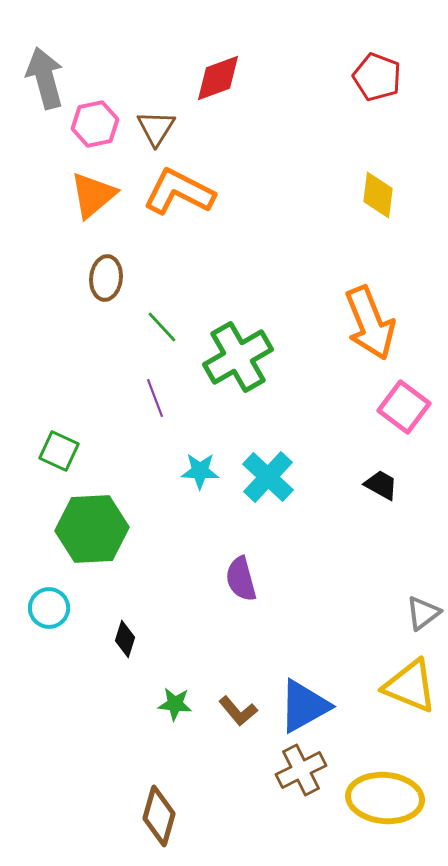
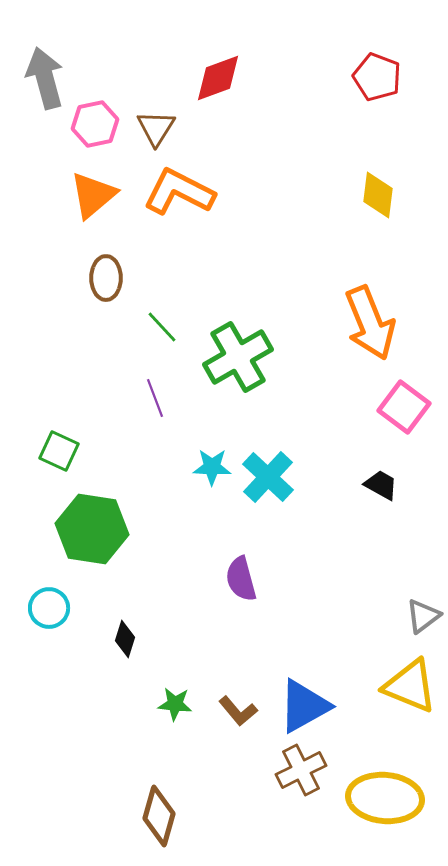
brown ellipse: rotated 6 degrees counterclockwise
cyan star: moved 12 px right, 4 px up
green hexagon: rotated 12 degrees clockwise
gray triangle: moved 3 px down
